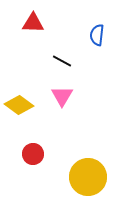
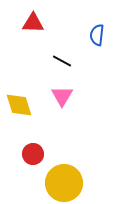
yellow diamond: rotated 36 degrees clockwise
yellow circle: moved 24 px left, 6 px down
